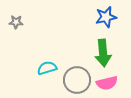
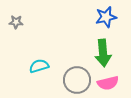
cyan semicircle: moved 8 px left, 2 px up
pink semicircle: moved 1 px right
